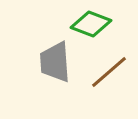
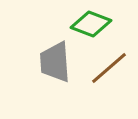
brown line: moved 4 px up
